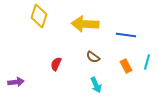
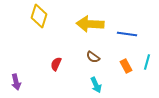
yellow arrow: moved 5 px right
blue line: moved 1 px right, 1 px up
purple arrow: rotated 84 degrees clockwise
